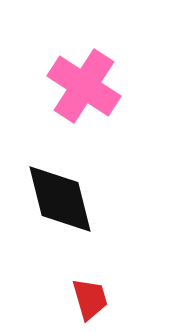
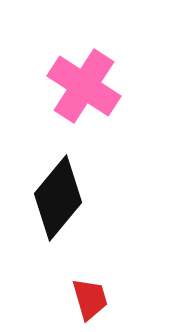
black diamond: moved 2 px left, 1 px up; rotated 54 degrees clockwise
